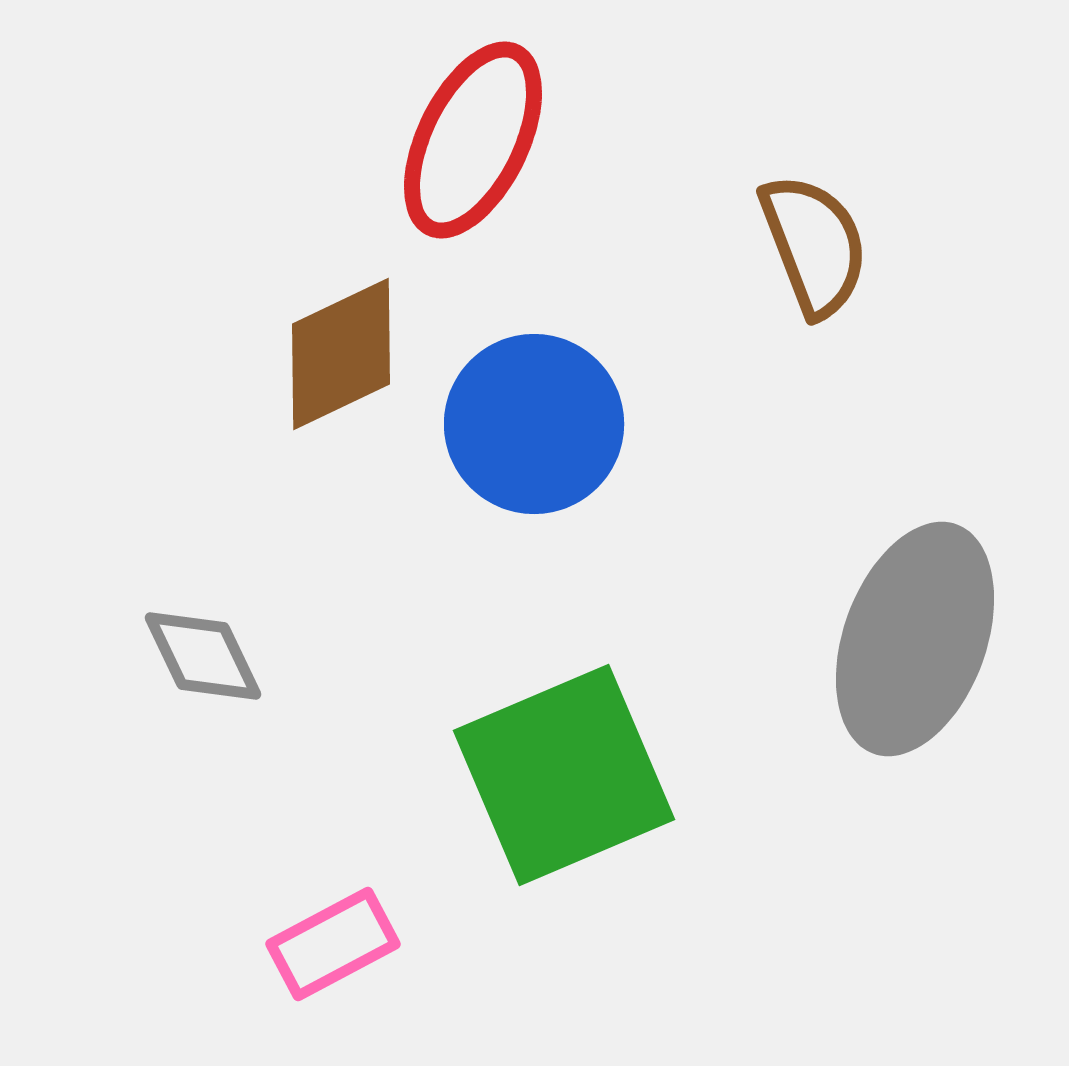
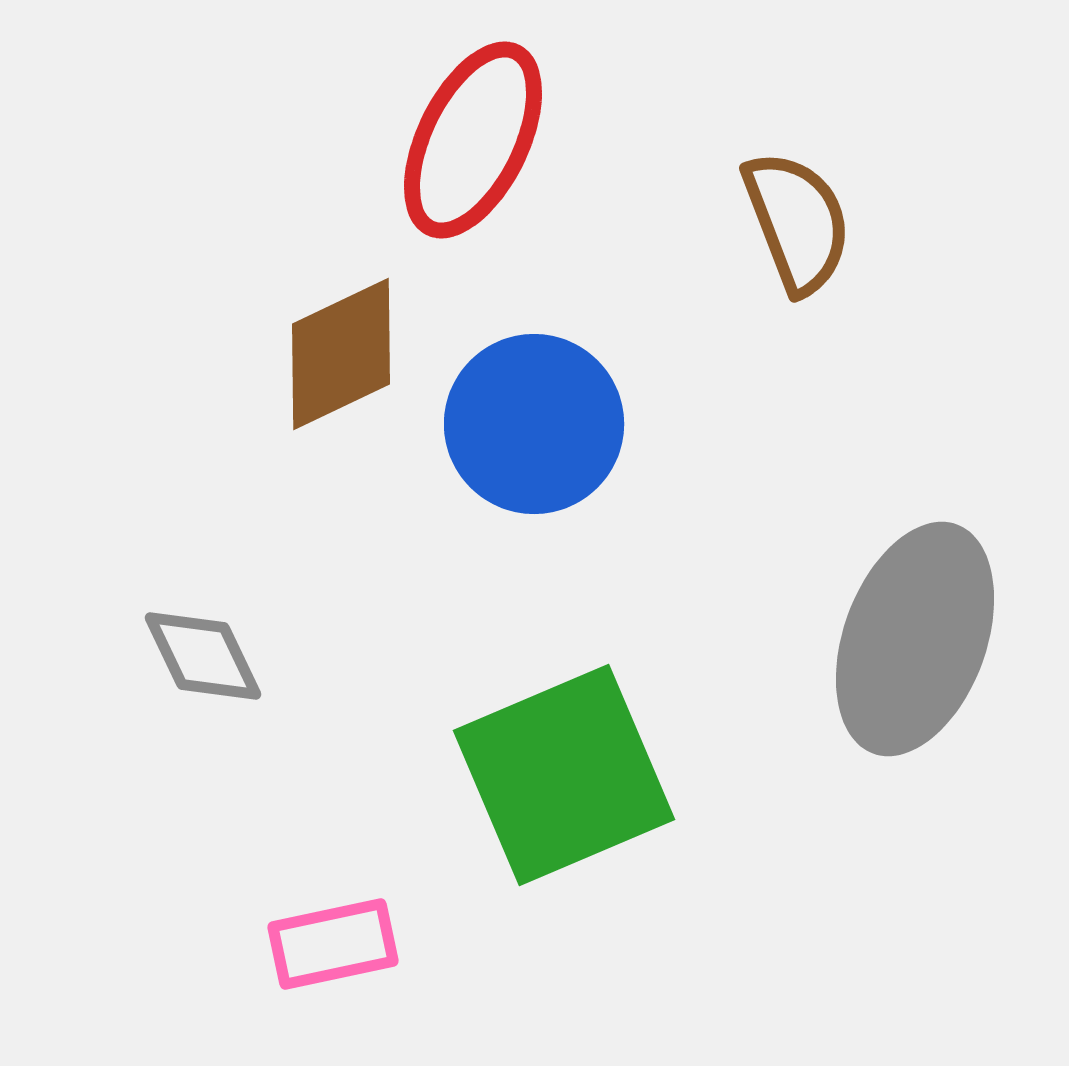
brown semicircle: moved 17 px left, 23 px up
pink rectangle: rotated 16 degrees clockwise
